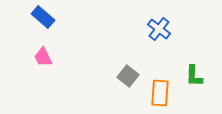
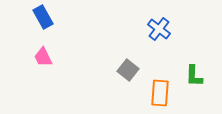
blue rectangle: rotated 20 degrees clockwise
gray square: moved 6 px up
